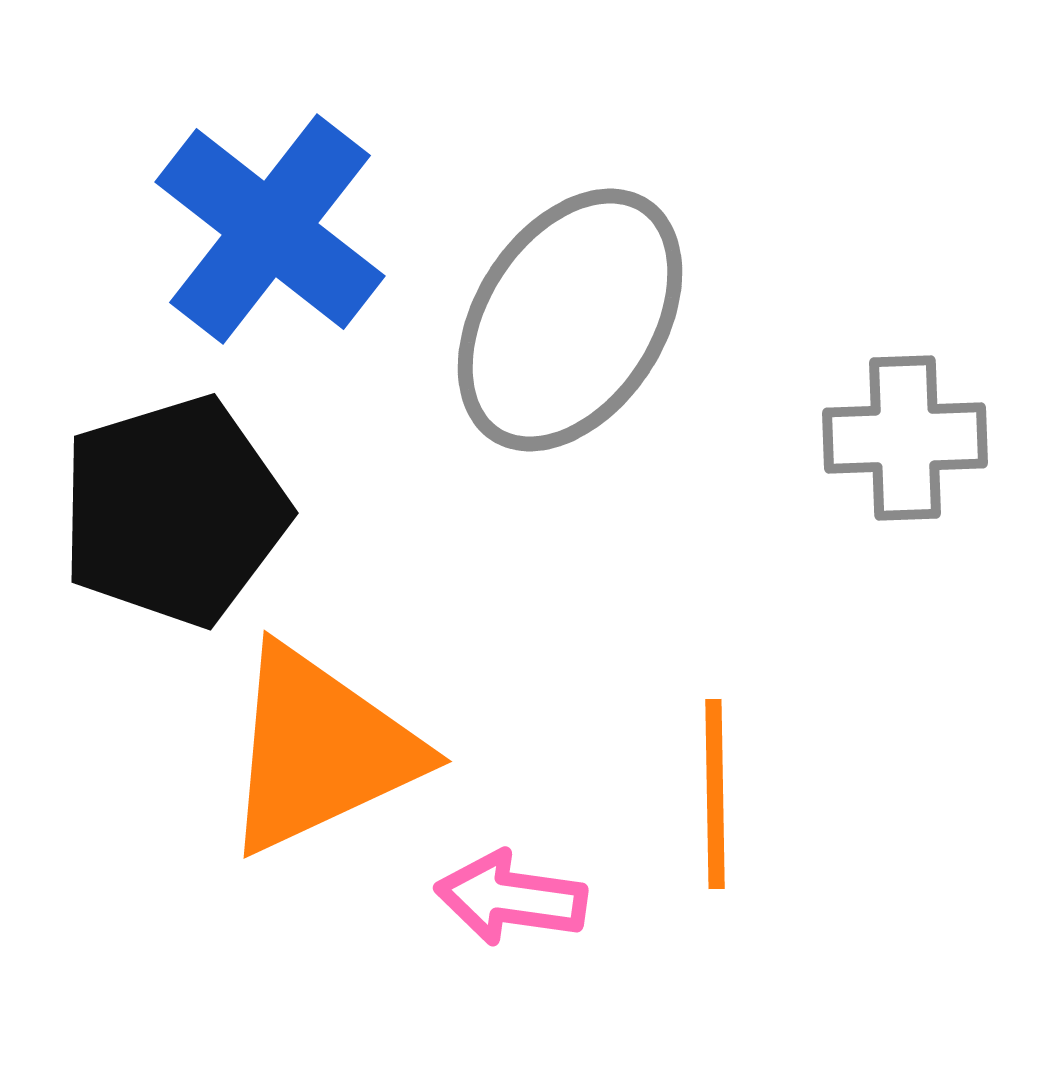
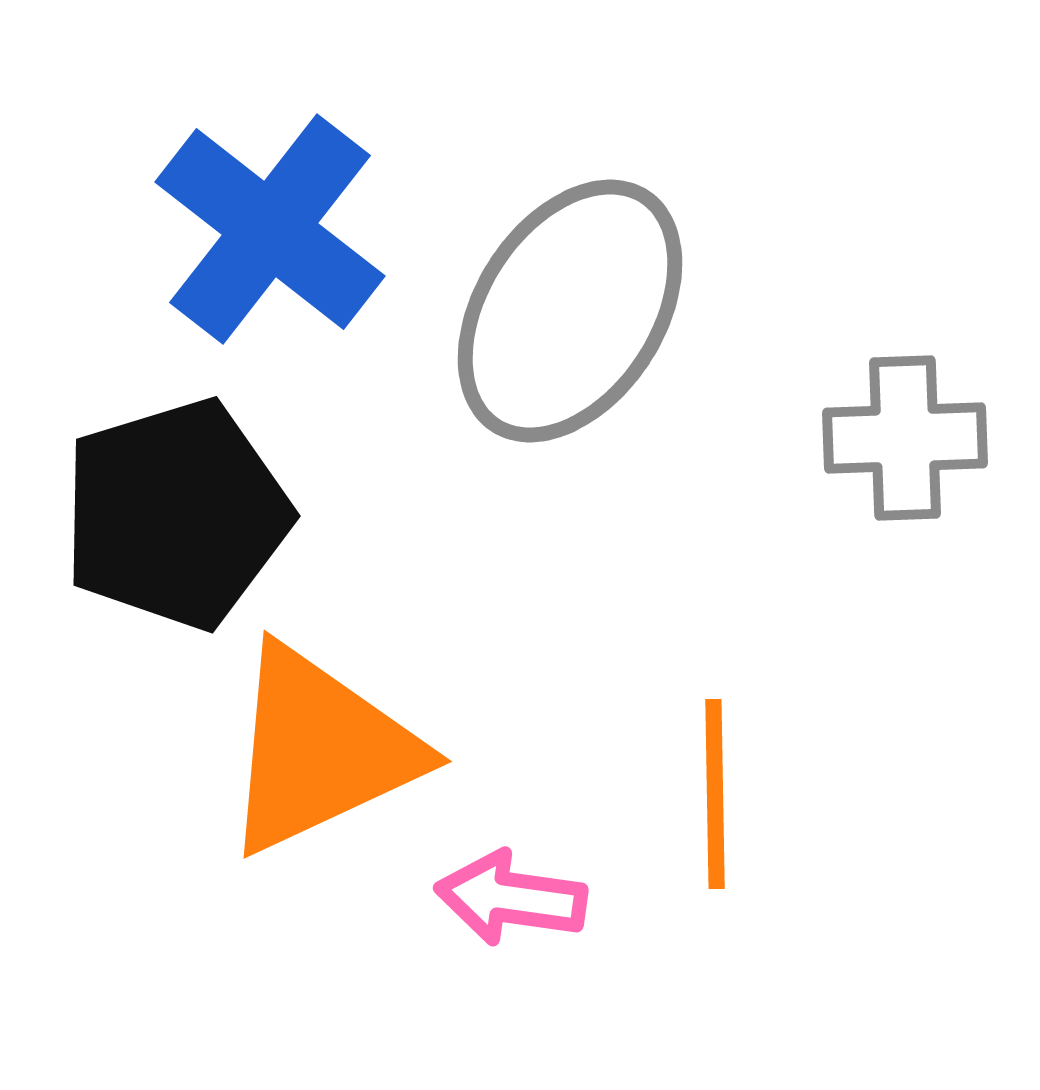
gray ellipse: moved 9 px up
black pentagon: moved 2 px right, 3 px down
